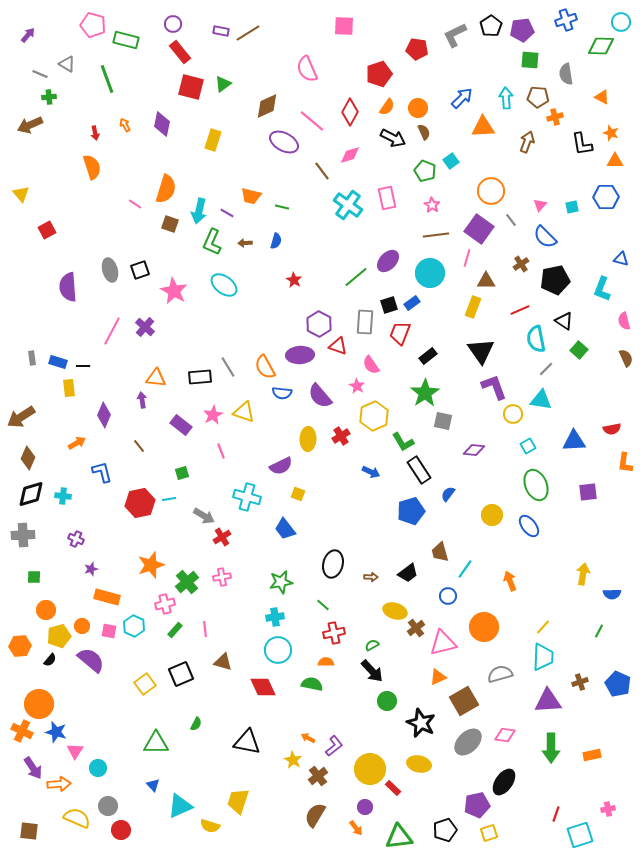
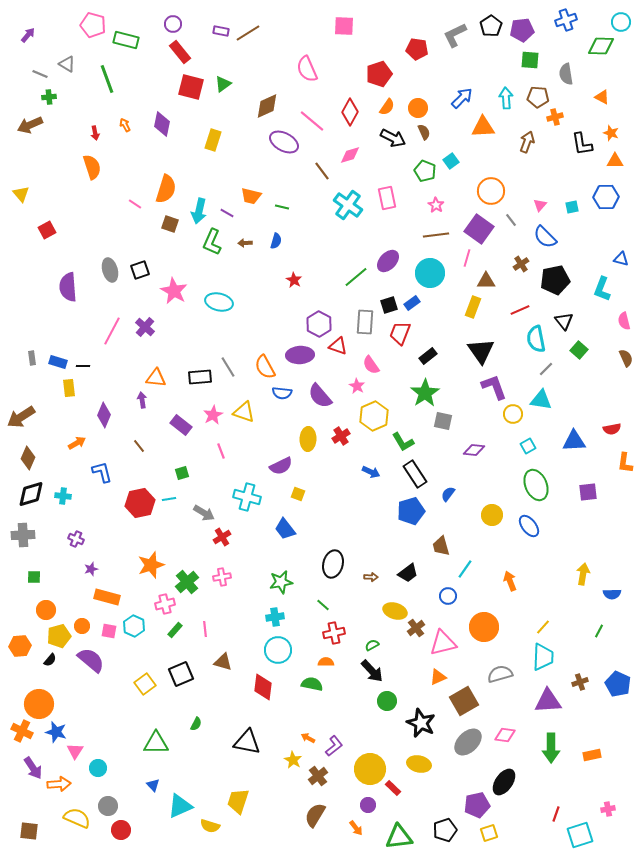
pink star at (432, 205): moved 4 px right
cyan ellipse at (224, 285): moved 5 px left, 17 px down; rotated 24 degrees counterclockwise
black triangle at (564, 321): rotated 18 degrees clockwise
black rectangle at (419, 470): moved 4 px left, 4 px down
gray arrow at (204, 516): moved 3 px up
brown trapezoid at (440, 552): moved 1 px right, 6 px up
red diamond at (263, 687): rotated 32 degrees clockwise
purple circle at (365, 807): moved 3 px right, 2 px up
